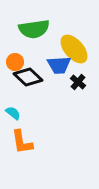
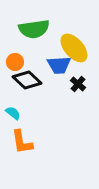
yellow ellipse: moved 1 px up
black diamond: moved 1 px left, 3 px down
black cross: moved 2 px down
